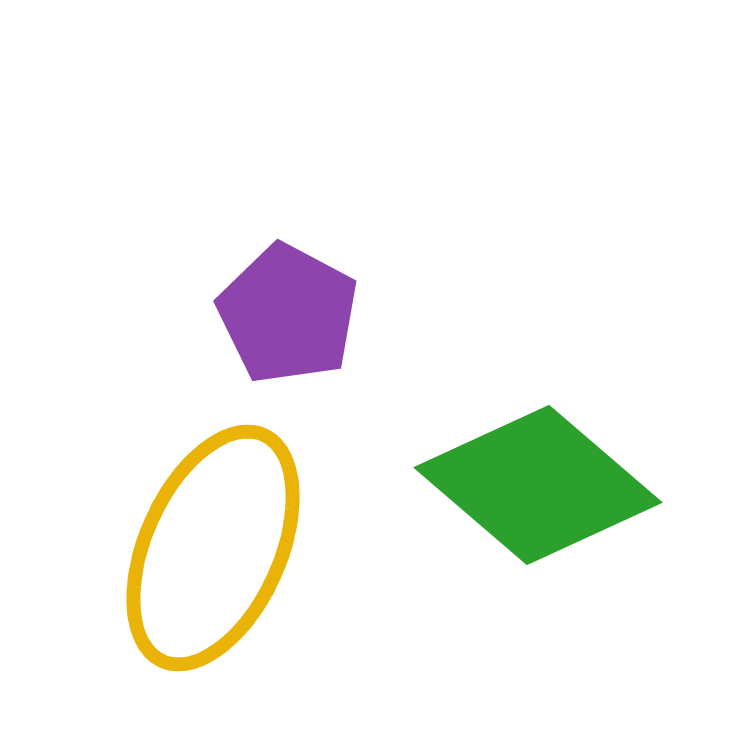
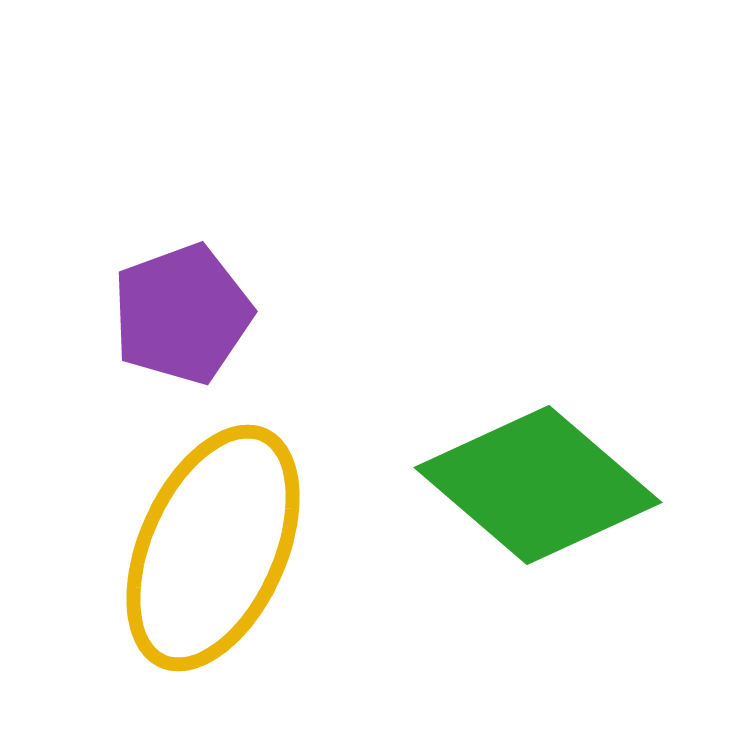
purple pentagon: moved 106 px left; rotated 24 degrees clockwise
